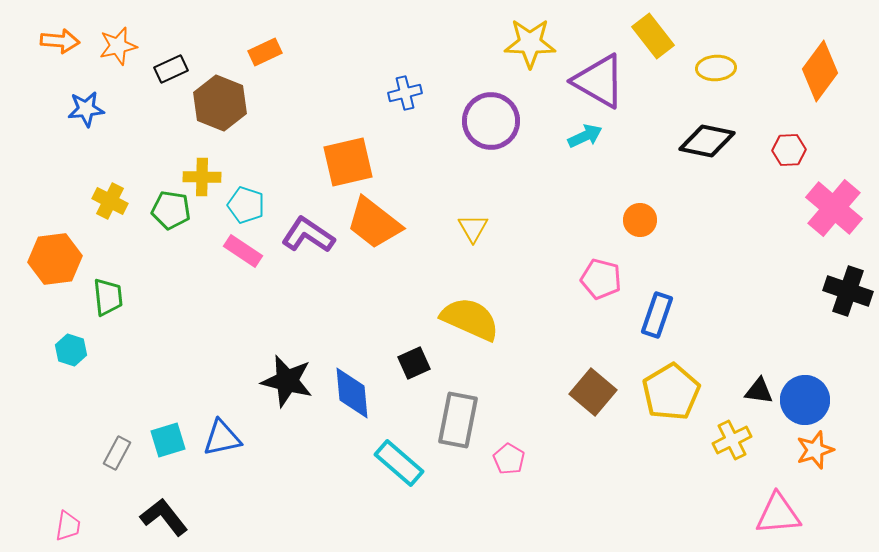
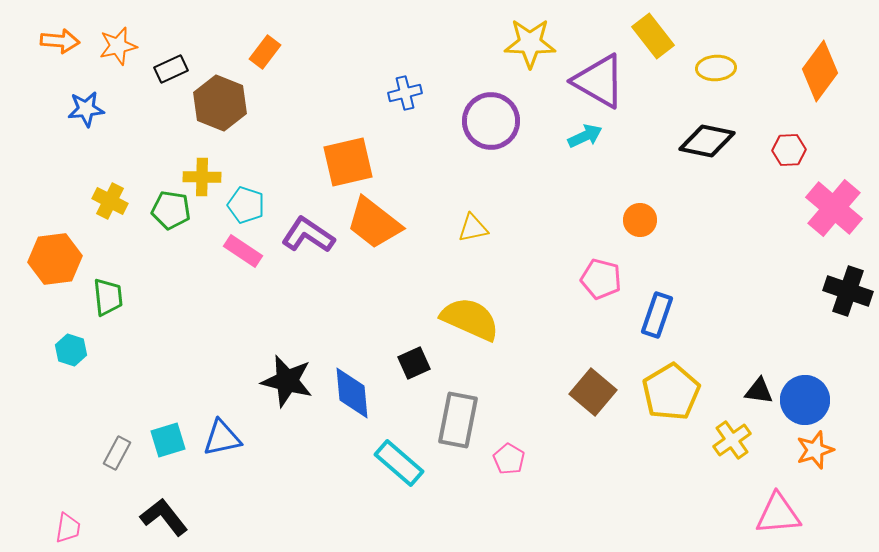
orange rectangle at (265, 52): rotated 28 degrees counterclockwise
yellow triangle at (473, 228): rotated 48 degrees clockwise
yellow cross at (732, 440): rotated 9 degrees counterclockwise
pink trapezoid at (68, 526): moved 2 px down
